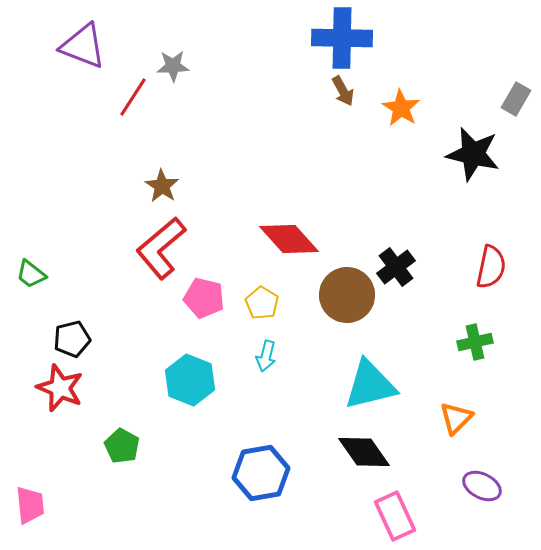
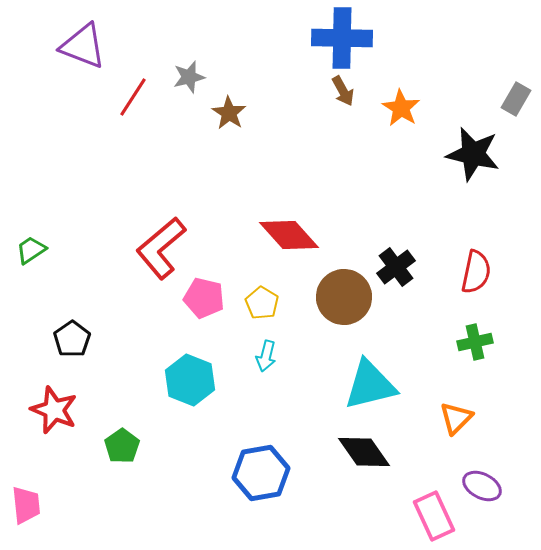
gray star: moved 16 px right, 11 px down; rotated 12 degrees counterclockwise
brown star: moved 67 px right, 73 px up
red diamond: moved 4 px up
red semicircle: moved 15 px left, 5 px down
green trapezoid: moved 24 px up; rotated 108 degrees clockwise
brown circle: moved 3 px left, 2 px down
black pentagon: rotated 21 degrees counterclockwise
red star: moved 6 px left, 22 px down
green pentagon: rotated 8 degrees clockwise
pink trapezoid: moved 4 px left
pink rectangle: moved 39 px right
